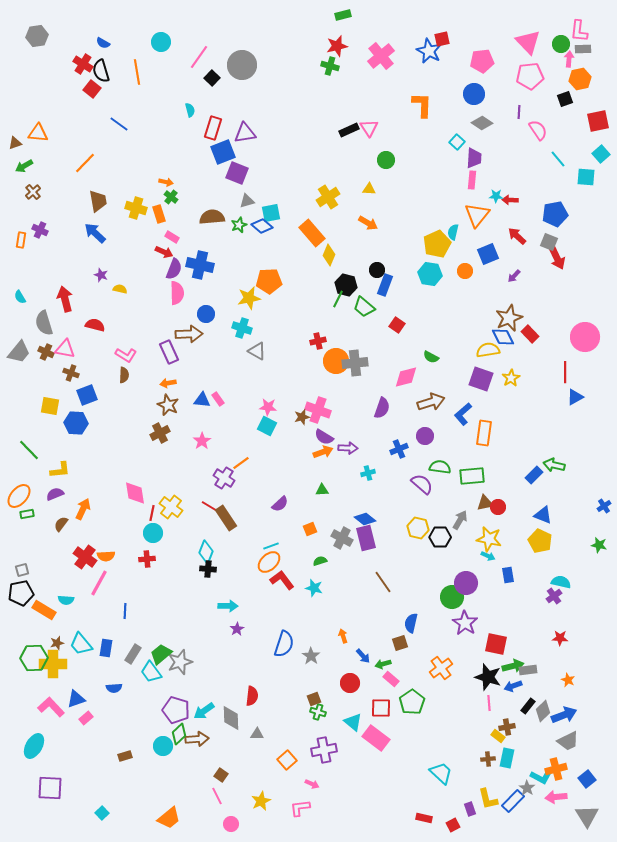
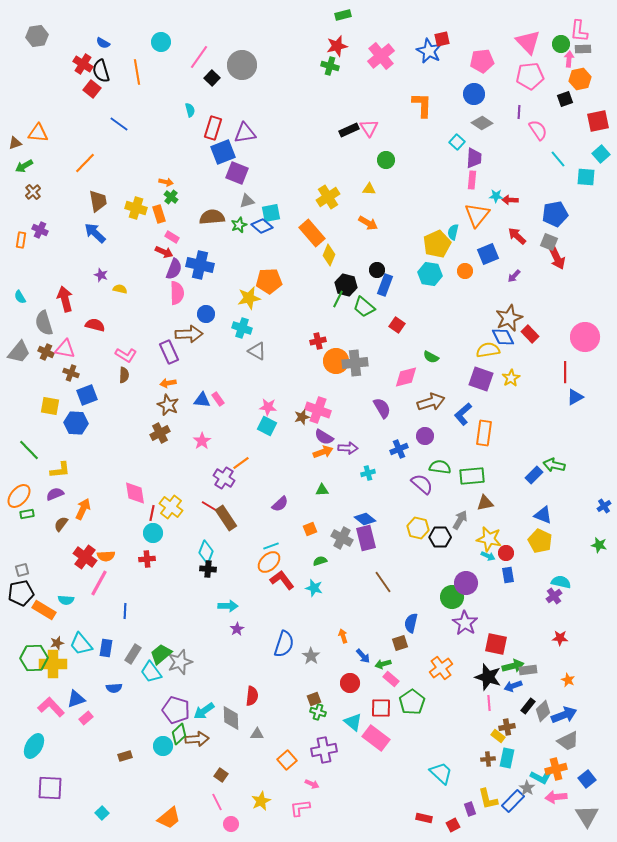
purple semicircle at (382, 408): rotated 50 degrees counterclockwise
red circle at (498, 507): moved 8 px right, 46 px down
pink line at (217, 796): moved 6 px down
